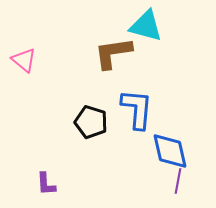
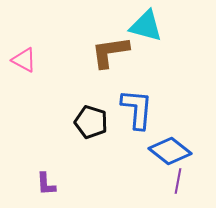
brown L-shape: moved 3 px left, 1 px up
pink triangle: rotated 12 degrees counterclockwise
blue diamond: rotated 39 degrees counterclockwise
